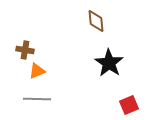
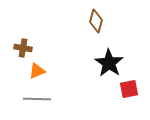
brown diamond: rotated 20 degrees clockwise
brown cross: moved 2 px left, 2 px up
red square: moved 16 px up; rotated 12 degrees clockwise
